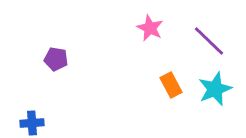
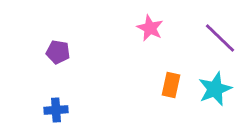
purple line: moved 11 px right, 3 px up
purple pentagon: moved 2 px right, 7 px up
orange rectangle: rotated 40 degrees clockwise
blue cross: moved 24 px right, 13 px up
